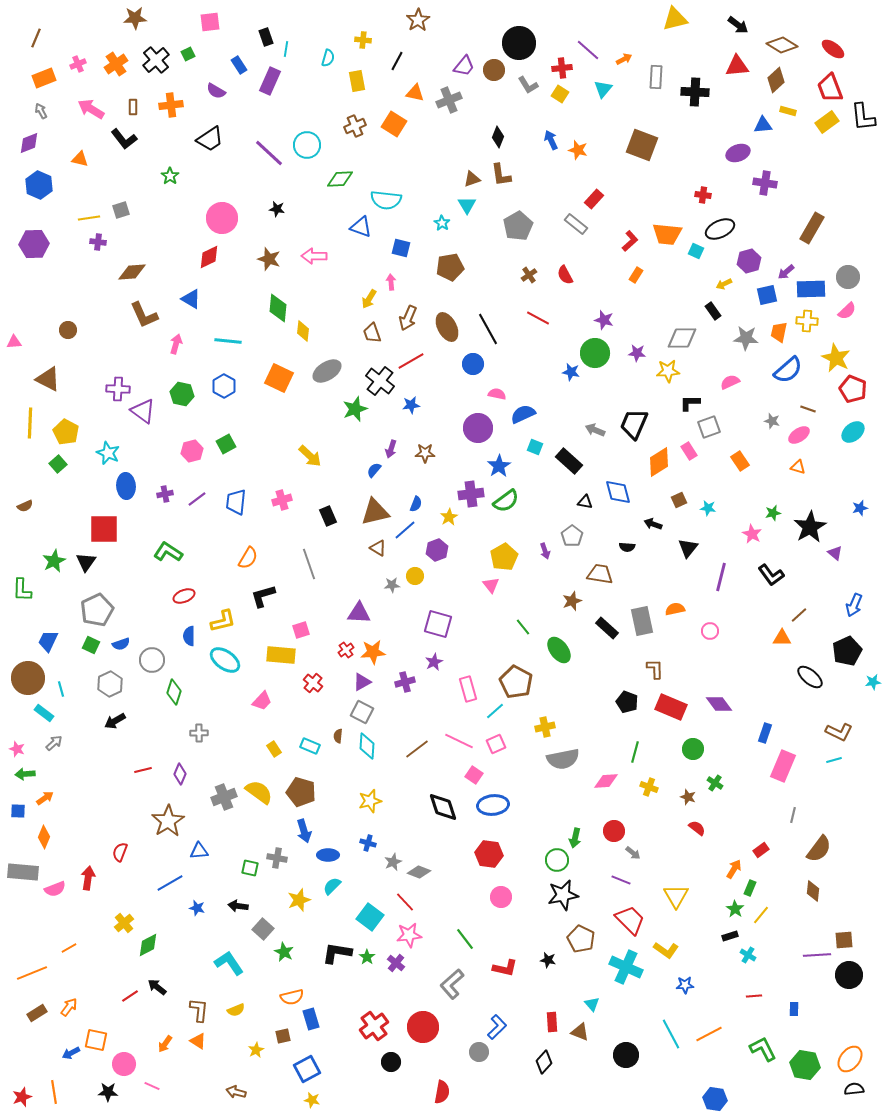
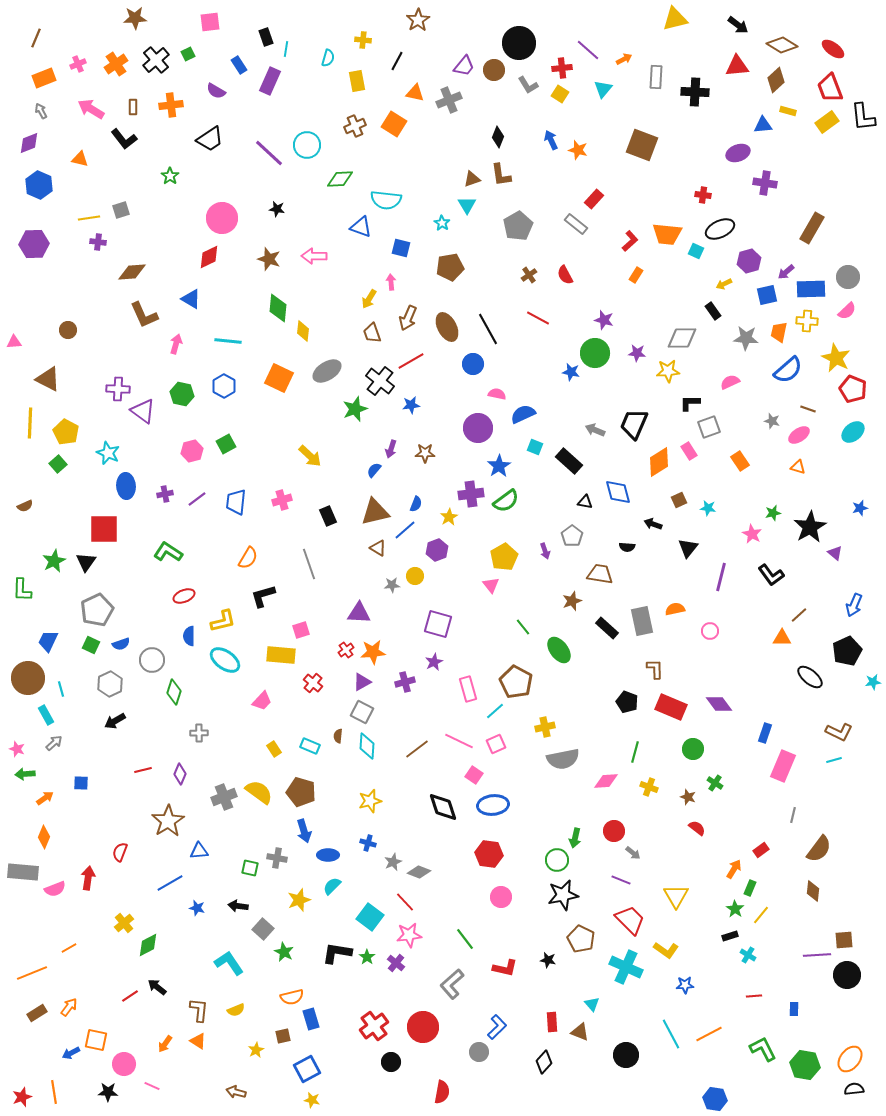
cyan rectangle at (44, 713): moved 2 px right, 2 px down; rotated 24 degrees clockwise
blue square at (18, 811): moved 63 px right, 28 px up
black circle at (849, 975): moved 2 px left
